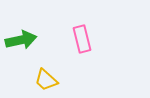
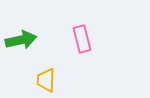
yellow trapezoid: rotated 50 degrees clockwise
